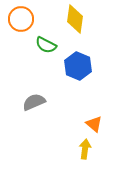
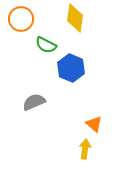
yellow diamond: moved 1 px up
blue hexagon: moved 7 px left, 2 px down
